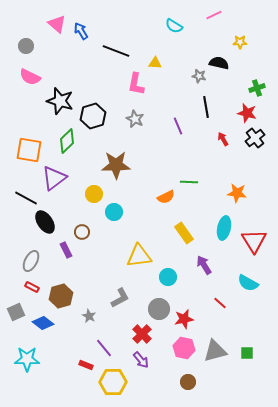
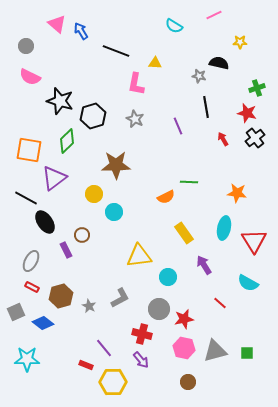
brown circle at (82, 232): moved 3 px down
gray star at (89, 316): moved 10 px up
red cross at (142, 334): rotated 30 degrees counterclockwise
